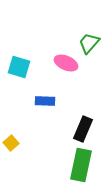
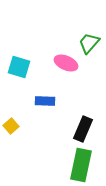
yellow square: moved 17 px up
